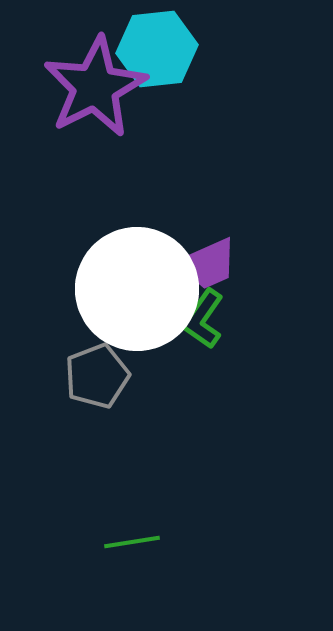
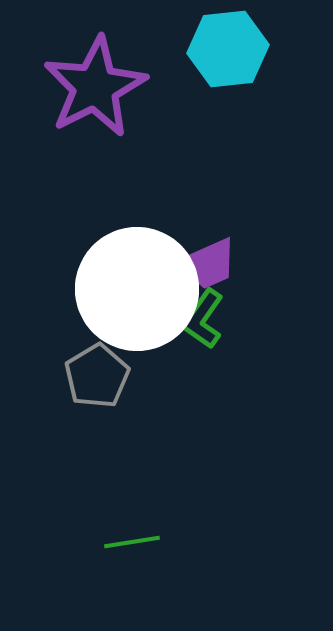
cyan hexagon: moved 71 px right
gray pentagon: rotated 10 degrees counterclockwise
